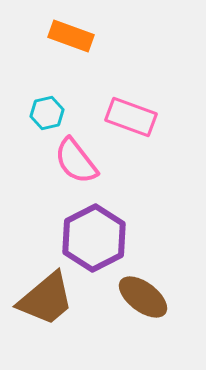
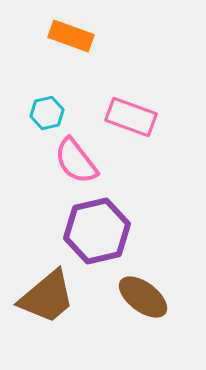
purple hexagon: moved 3 px right, 7 px up; rotated 14 degrees clockwise
brown trapezoid: moved 1 px right, 2 px up
